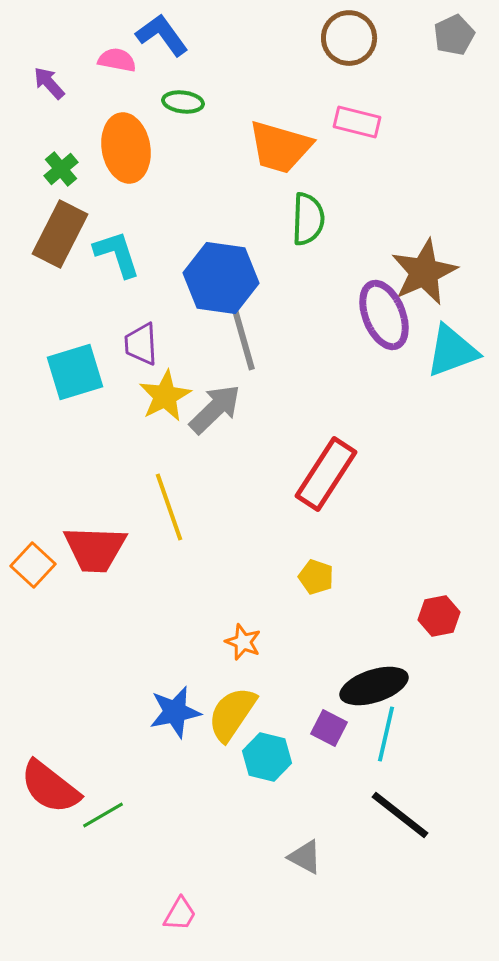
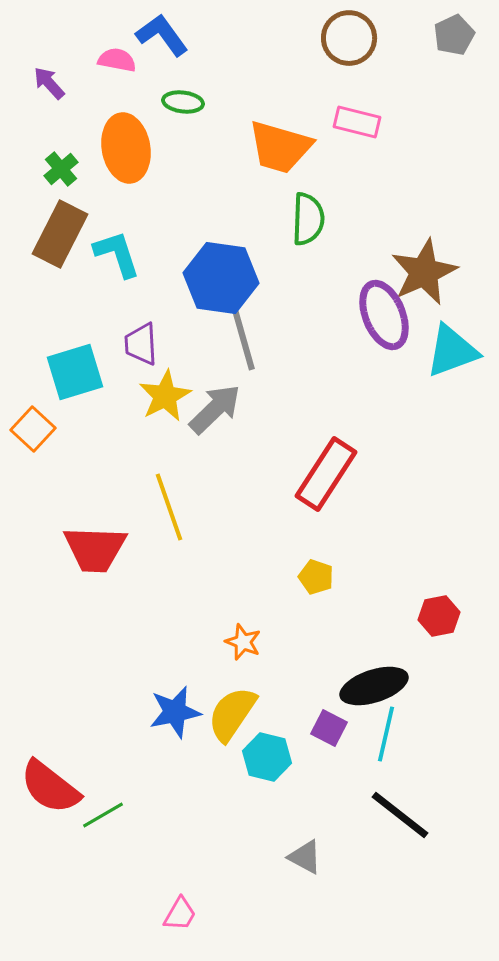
orange square: moved 136 px up
